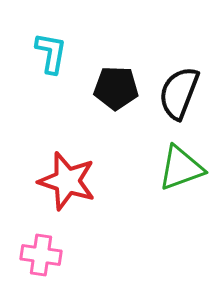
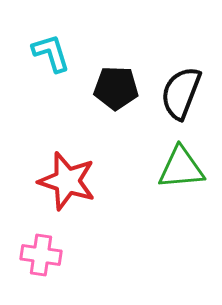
cyan L-shape: rotated 27 degrees counterclockwise
black semicircle: moved 2 px right
green triangle: rotated 15 degrees clockwise
